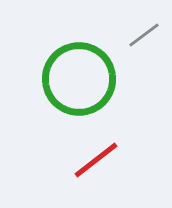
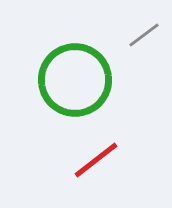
green circle: moved 4 px left, 1 px down
